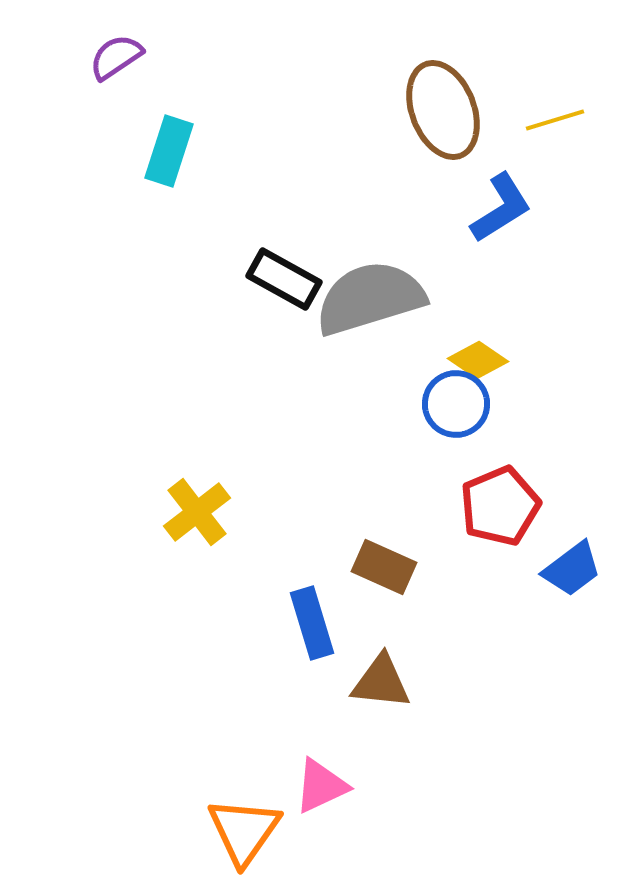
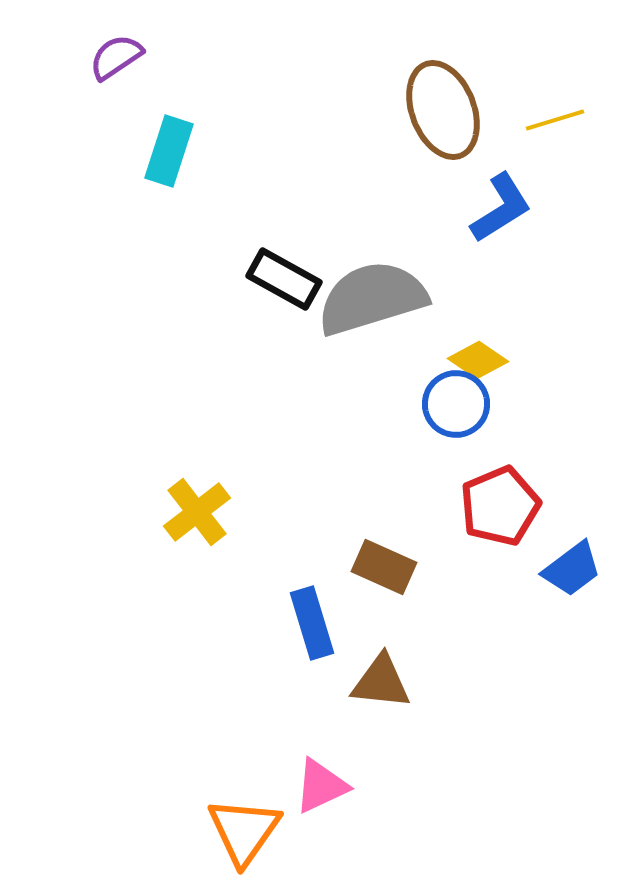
gray semicircle: moved 2 px right
